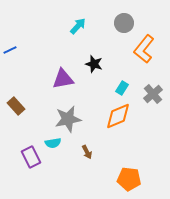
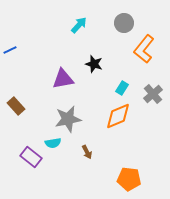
cyan arrow: moved 1 px right, 1 px up
purple rectangle: rotated 25 degrees counterclockwise
